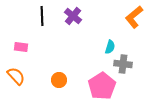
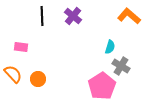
orange L-shape: moved 5 px left, 1 px up; rotated 80 degrees clockwise
gray cross: moved 2 px left, 2 px down; rotated 24 degrees clockwise
orange semicircle: moved 3 px left, 2 px up
orange circle: moved 21 px left, 1 px up
